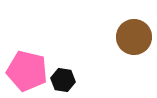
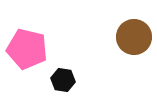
pink pentagon: moved 22 px up
